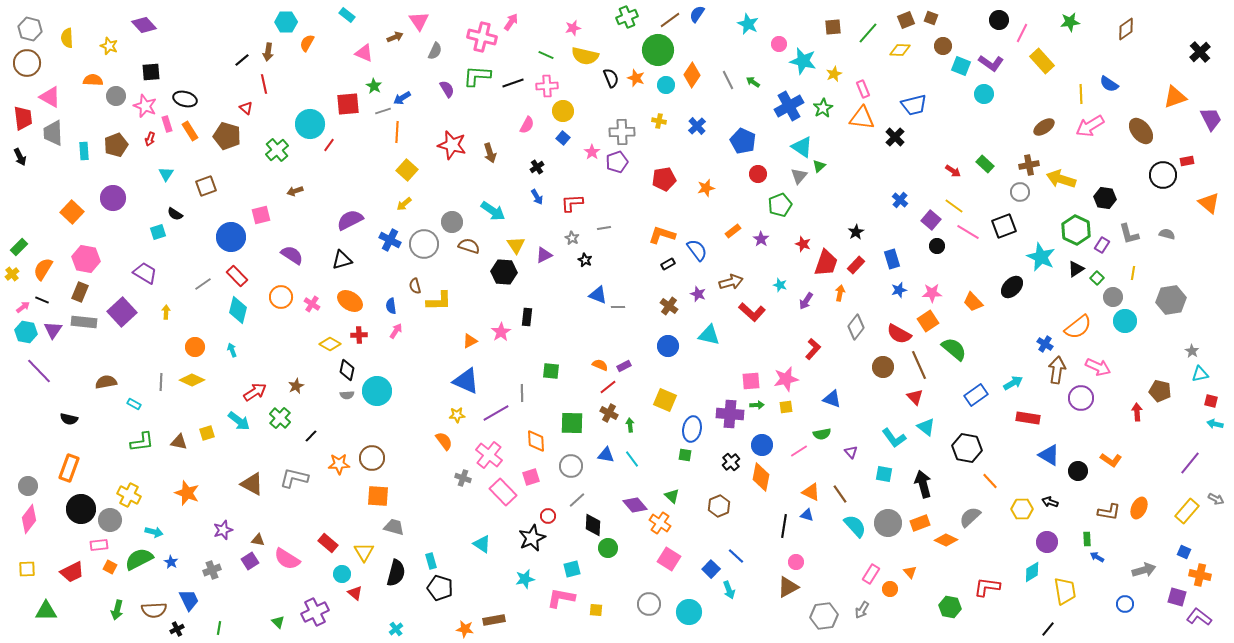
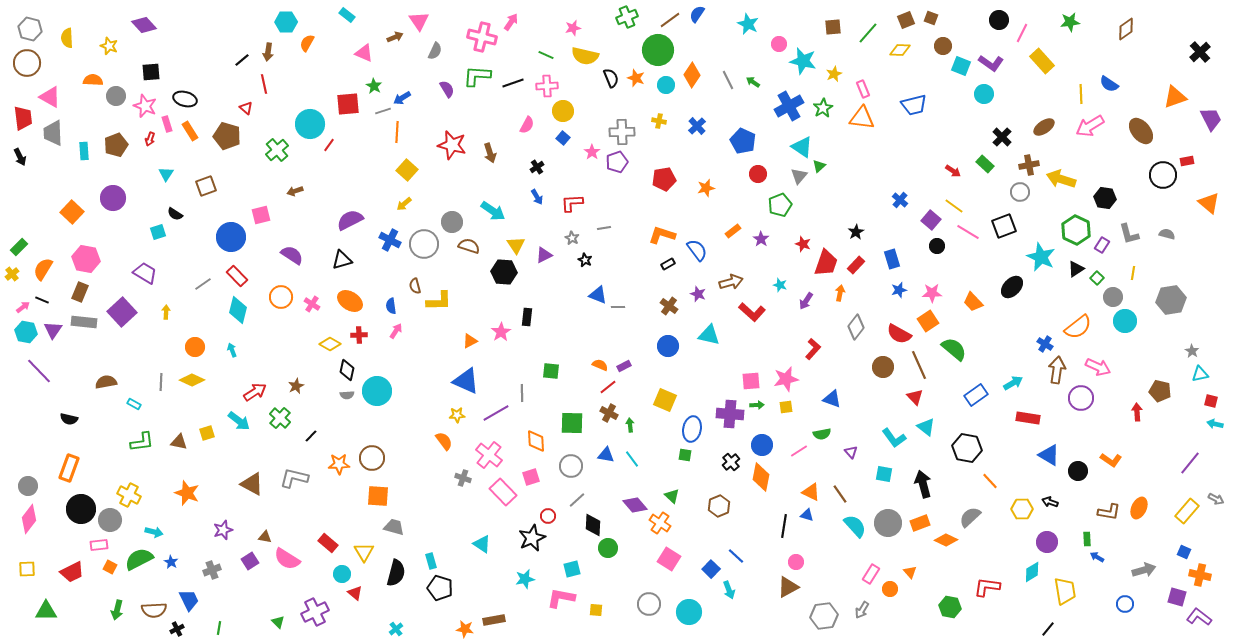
black cross at (895, 137): moved 107 px right
brown triangle at (258, 540): moved 7 px right, 3 px up
